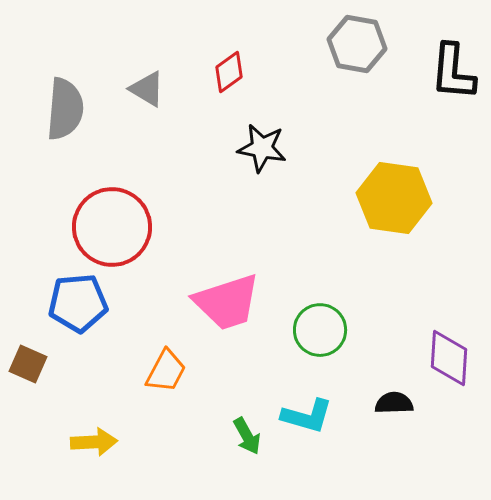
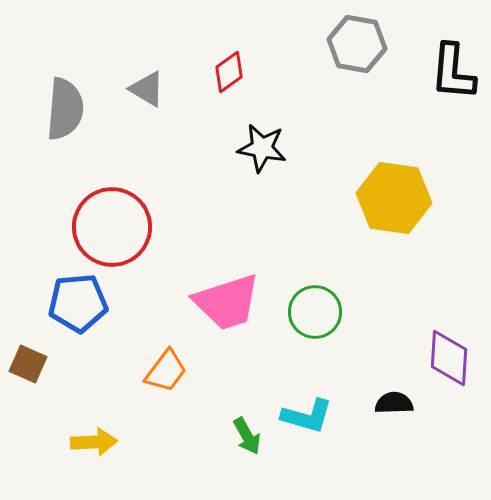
green circle: moved 5 px left, 18 px up
orange trapezoid: rotated 9 degrees clockwise
